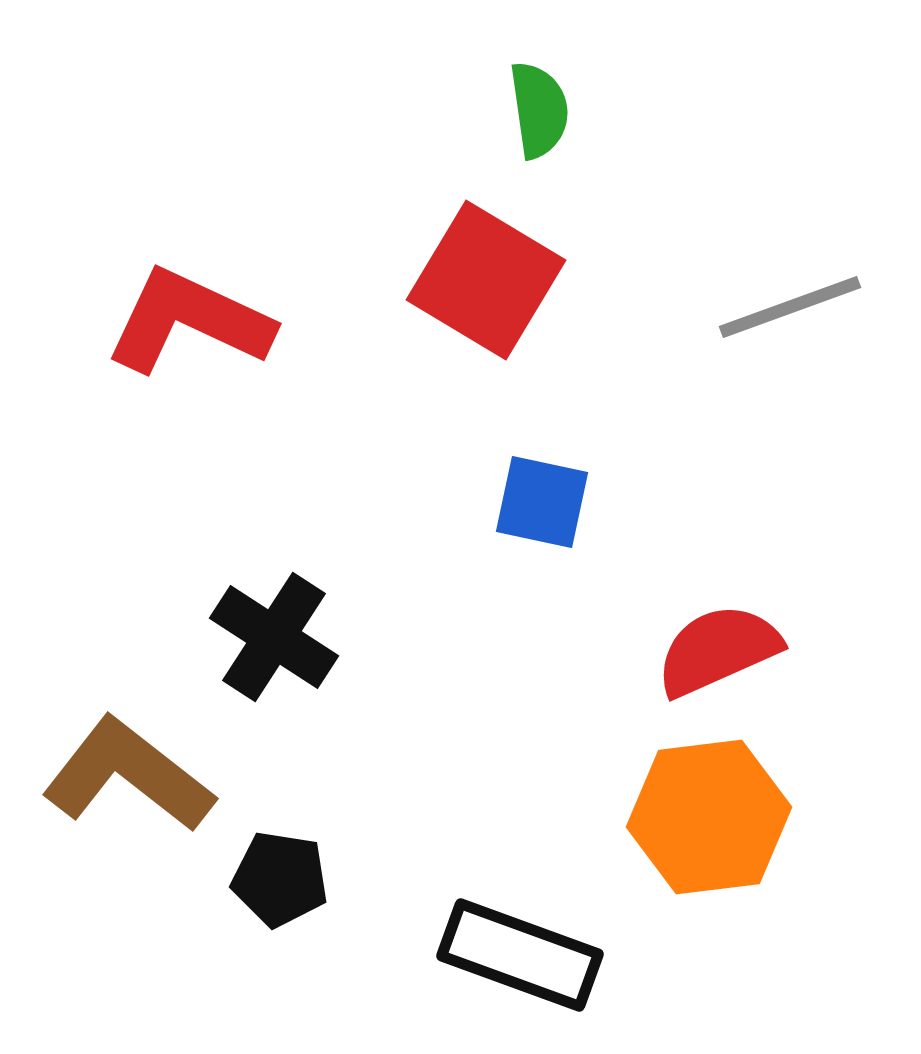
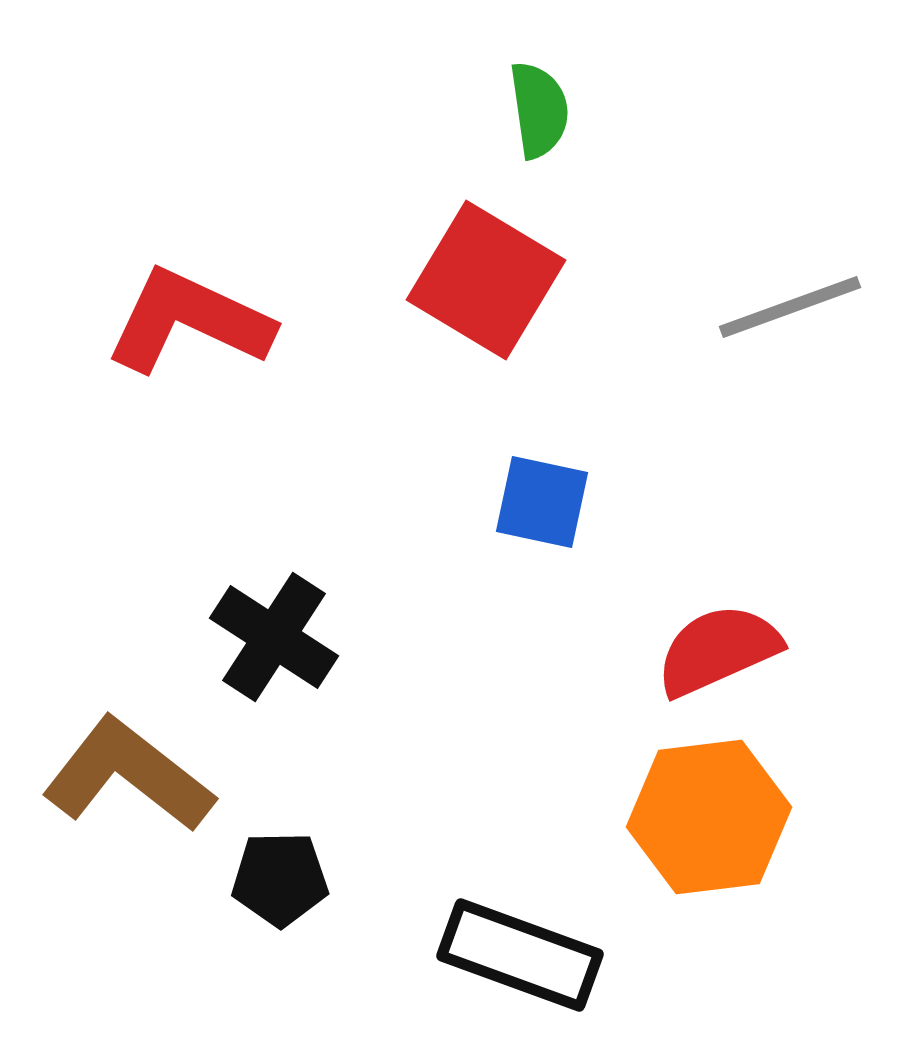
black pentagon: rotated 10 degrees counterclockwise
